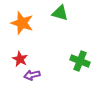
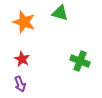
orange star: moved 2 px right, 1 px up
red star: moved 2 px right
purple arrow: moved 12 px left, 9 px down; rotated 98 degrees counterclockwise
